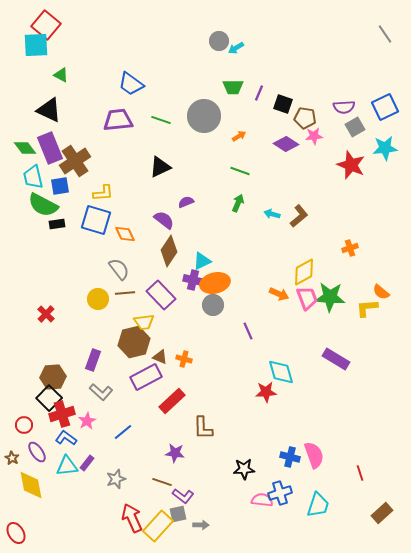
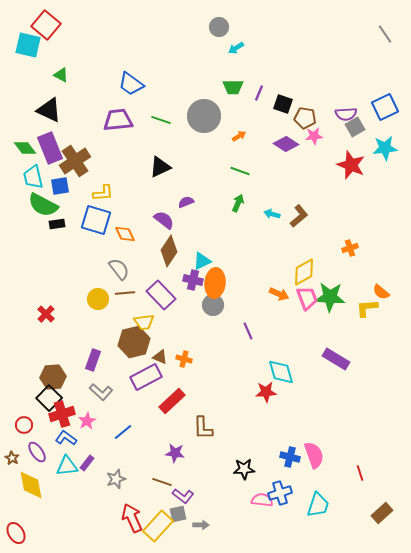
gray circle at (219, 41): moved 14 px up
cyan square at (36, 45): moved 8 px left; rotated 16 degrees clockwise
purple semicircle at (344, 107): moved 2 px right, 7 px down
orange ellipse at (215, 283): rotated 72 degrees counterclockwise
